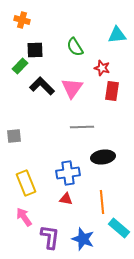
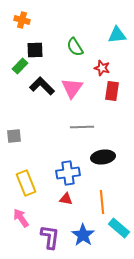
pink arrow: moved 3 px left, 1 px down
blue star: moved 4 px up; rotated 15 degrees clockwise
